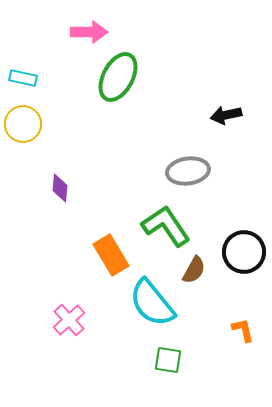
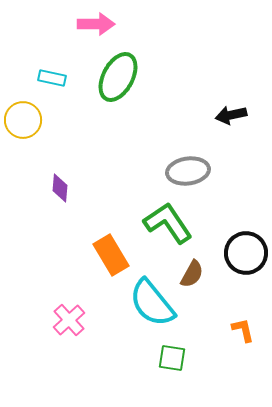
pink arrow: moved 7 px right, 8 px up
cyan rectangle: moved 29 px right
black arrow: moved 5 px right
yellow circle: moved 4 px up
green L-shape: moved 2 px right, 3 px up
black circle: moved 2 px right, 1 px down
brown semicircle: moved 2 px left, 4 px down
green square: moved 4 px right, 2 px up
